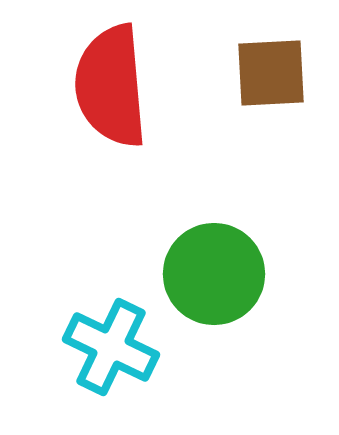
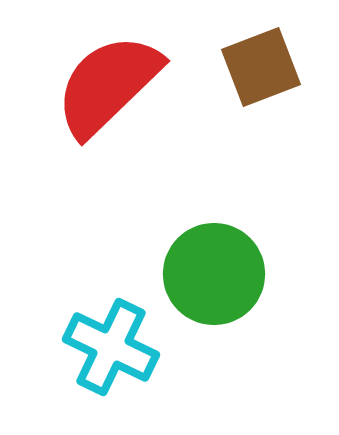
brown square: moved 10 px left, 6 px up; rotated 18 degrees counterclockwise
red semicircle: moved 3 px left, 1 px up; rotated 51 degrees clockwise
